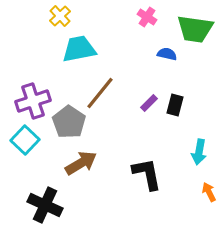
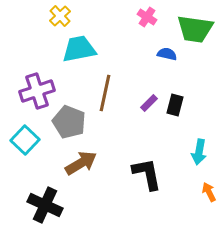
brown line: moved 5 px right; rotated 27 degrees counterclockwise
purple cross: moved 4 px right, 10 px up
gray pentagon: rotated 12 degrees counterclockwise
